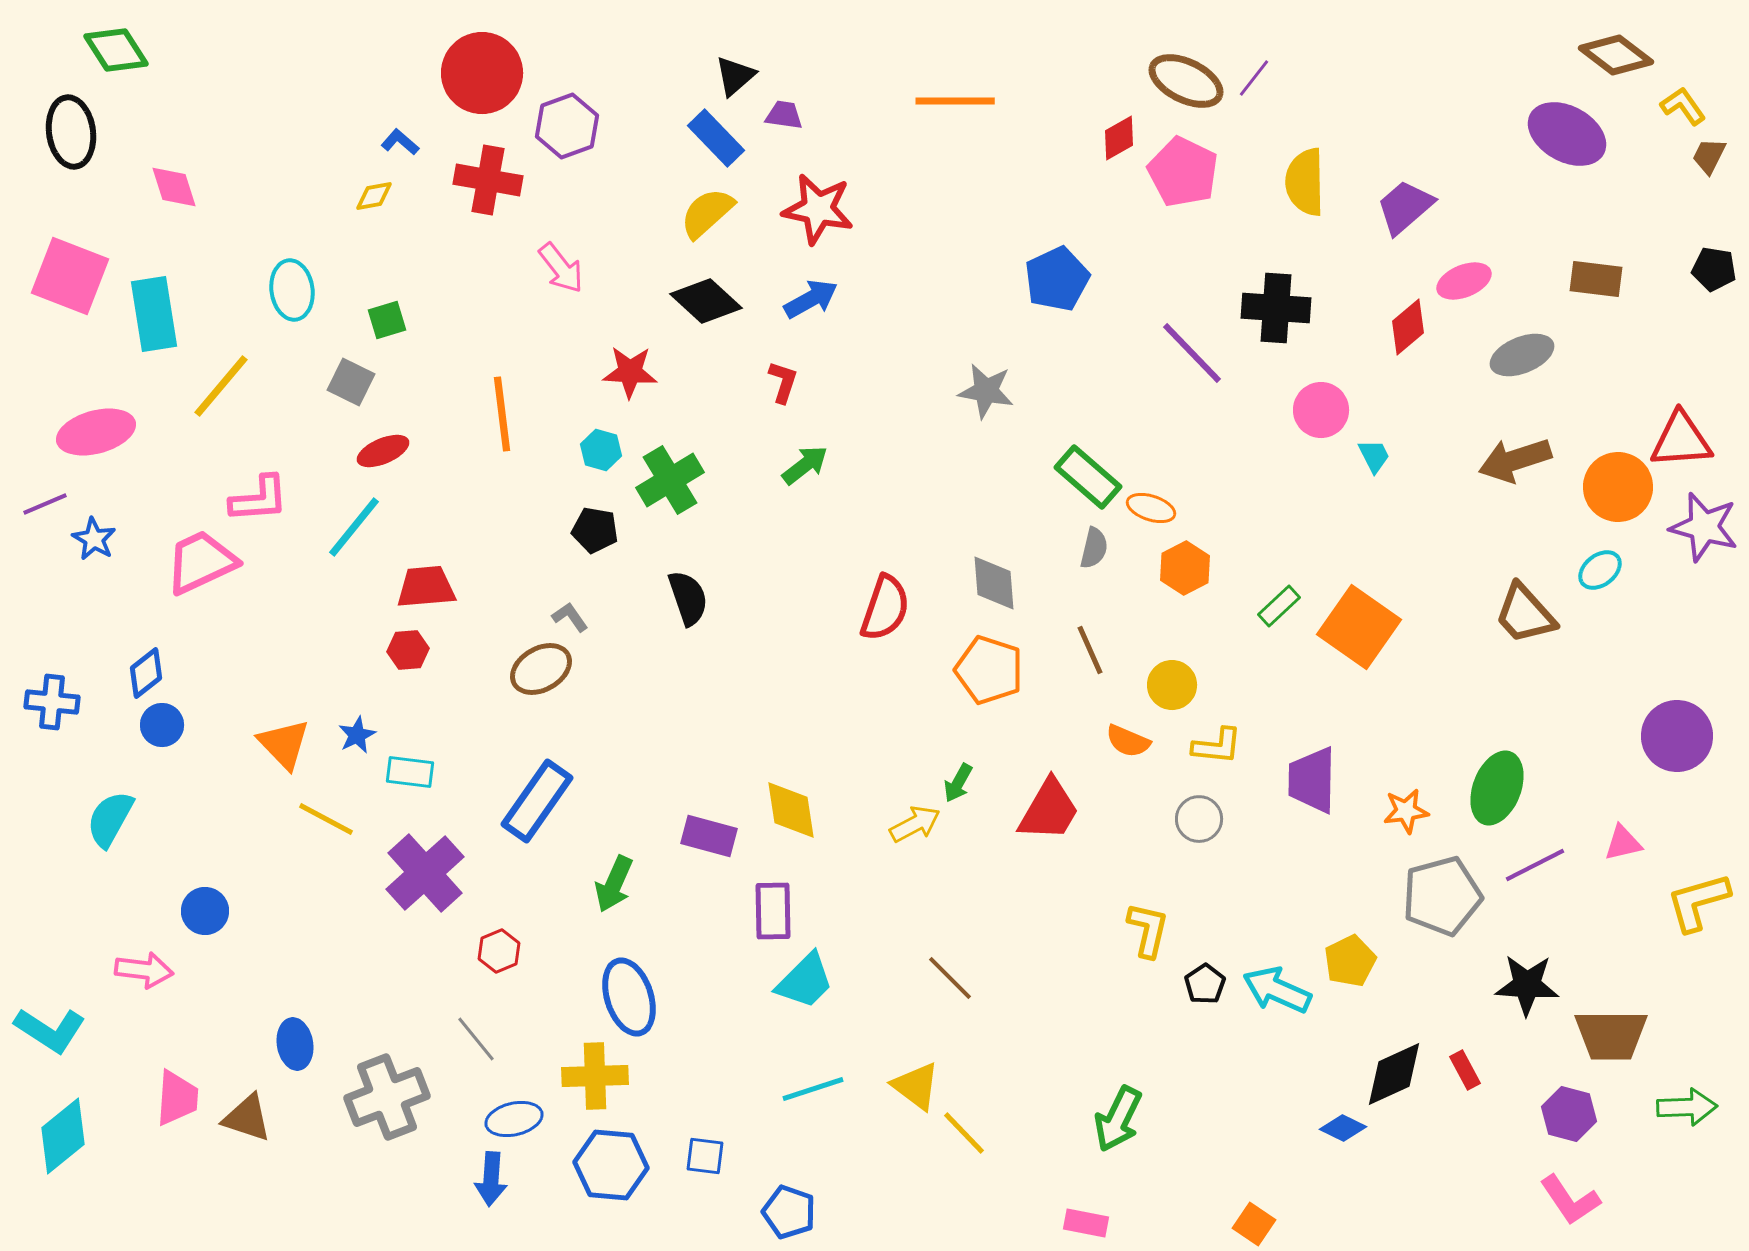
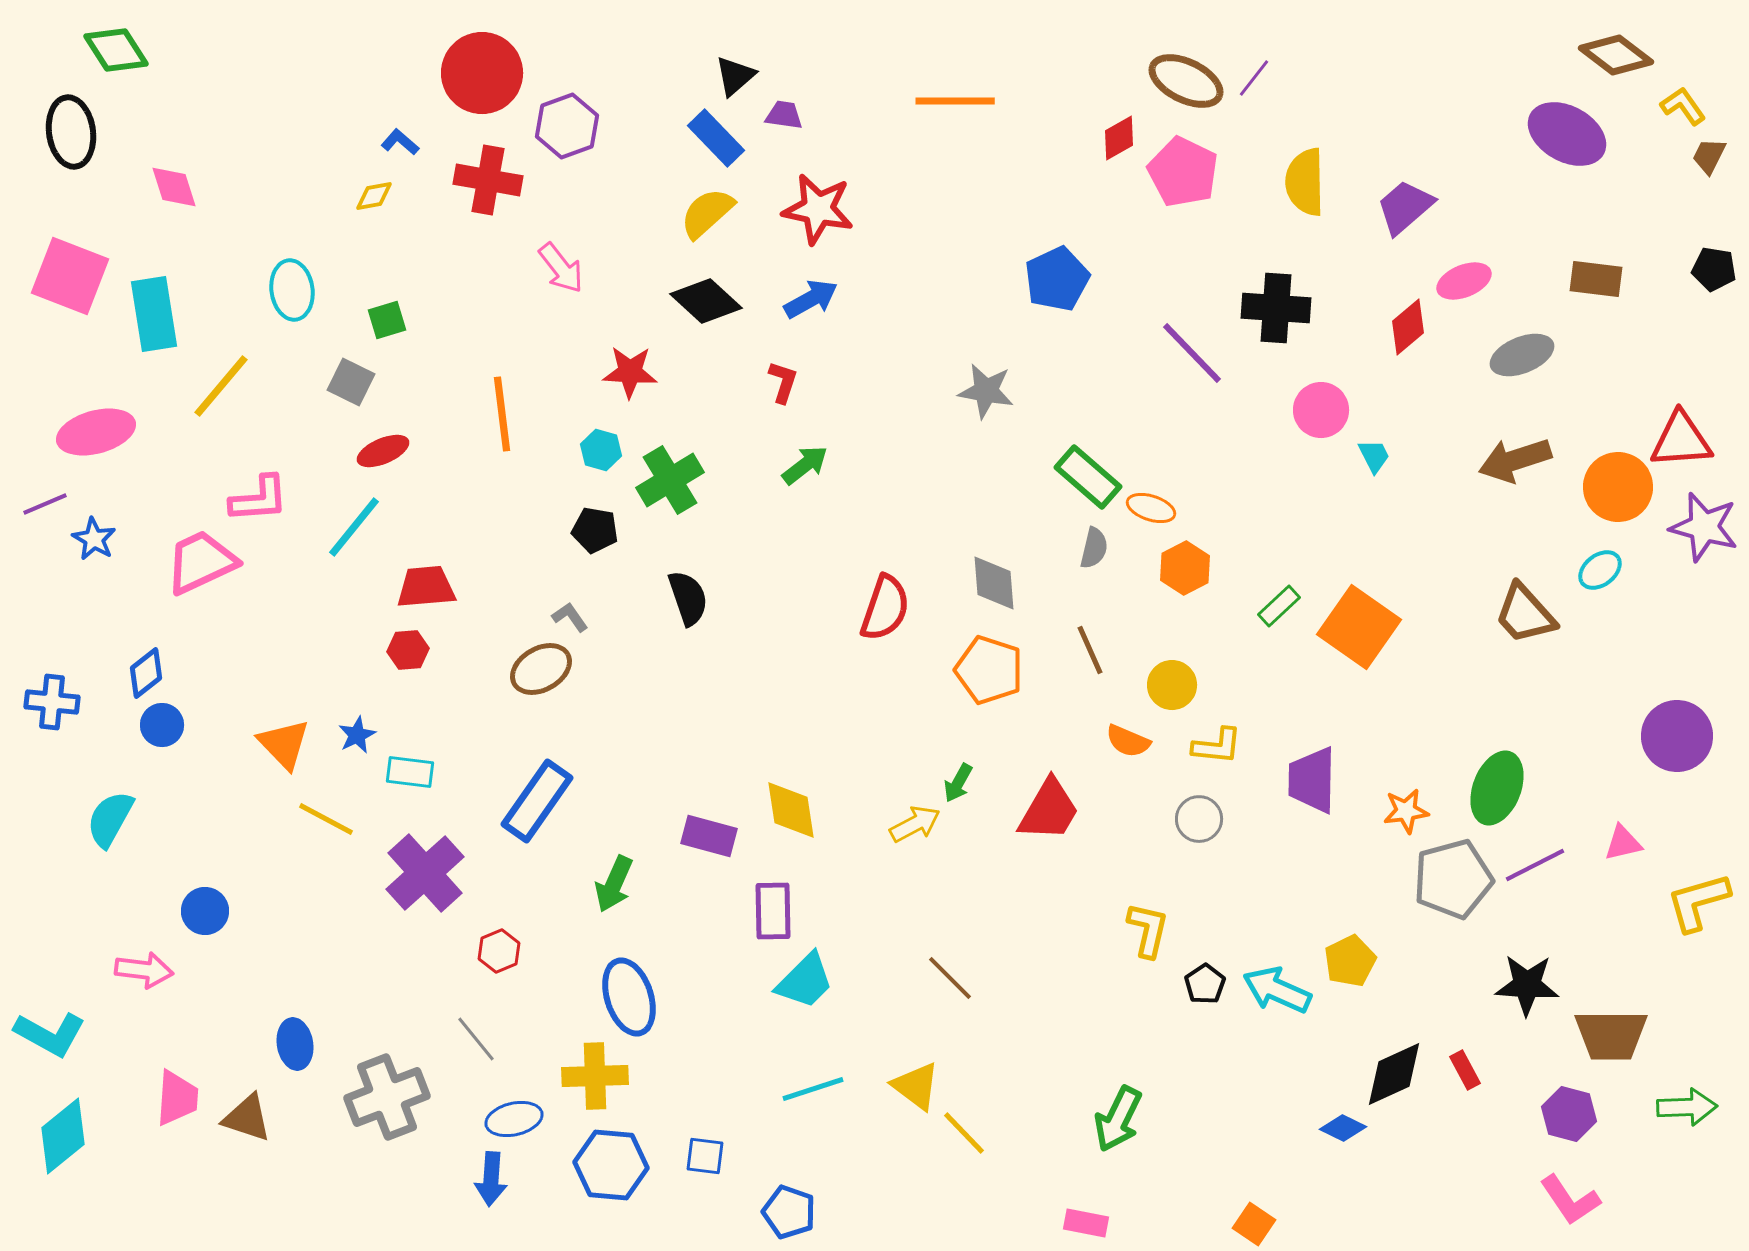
gray pentagon at (1442, 896): moved 11 px right, 17 px up
cyan L-shape at (50, 1030): moved 4 px down; rotated 4 degrees counterclockwise
